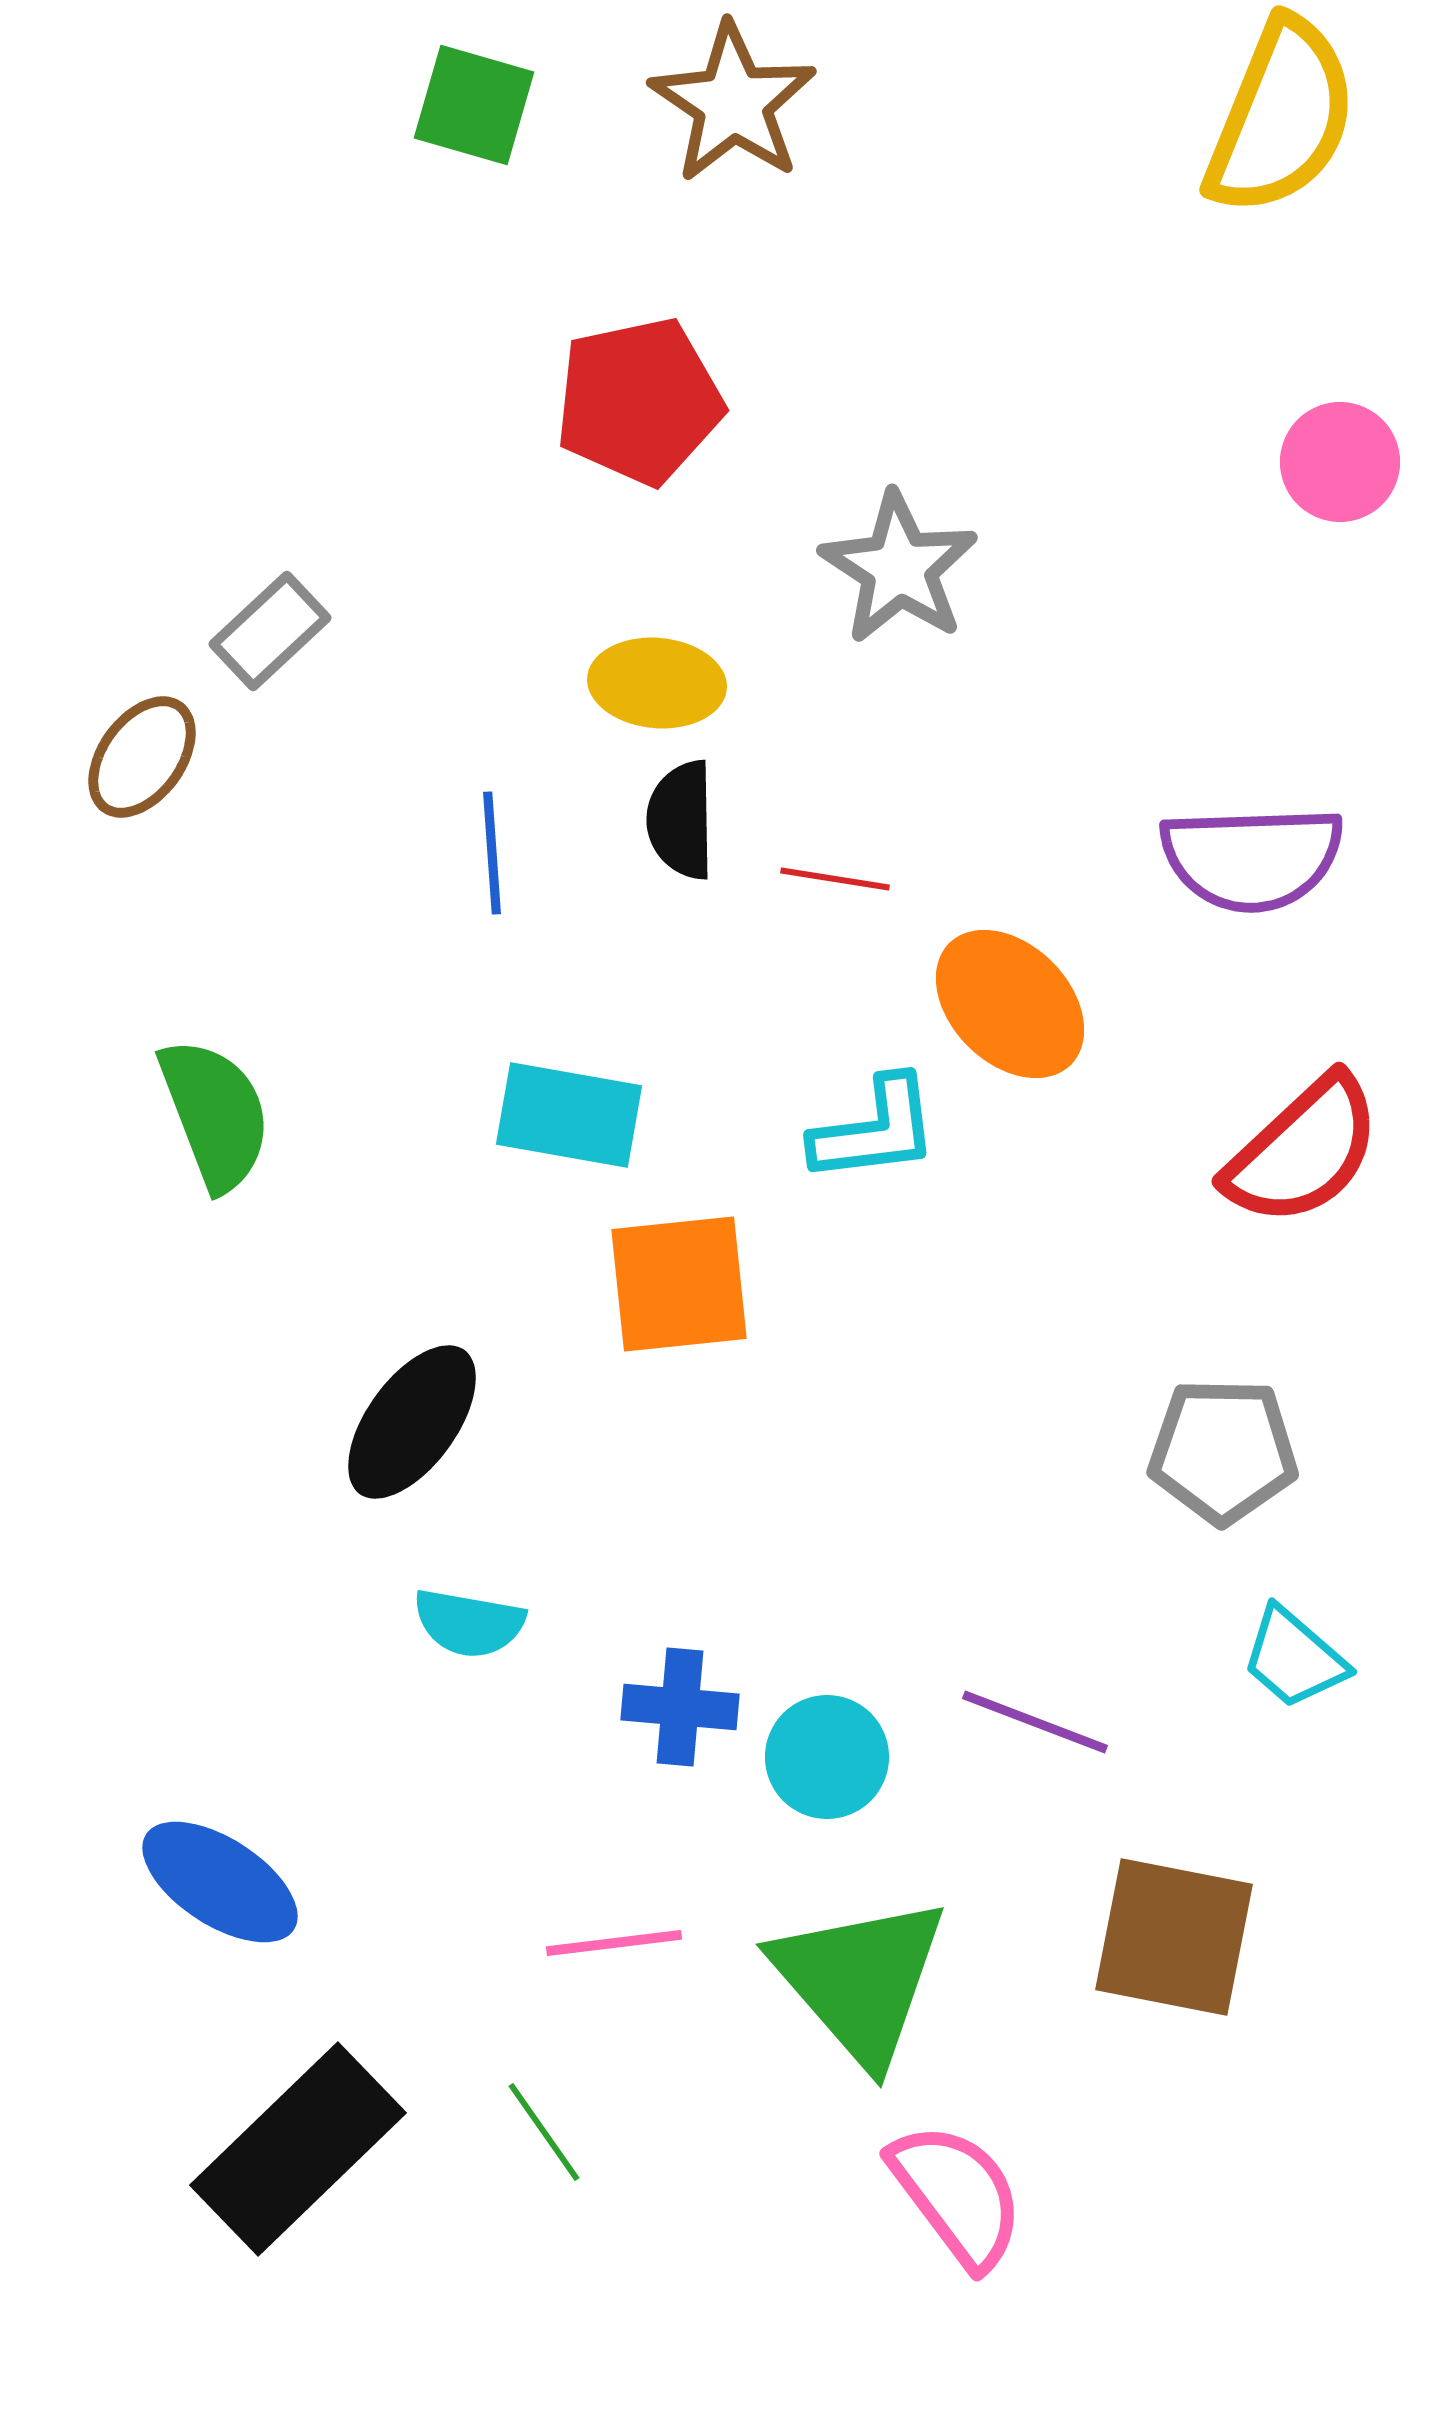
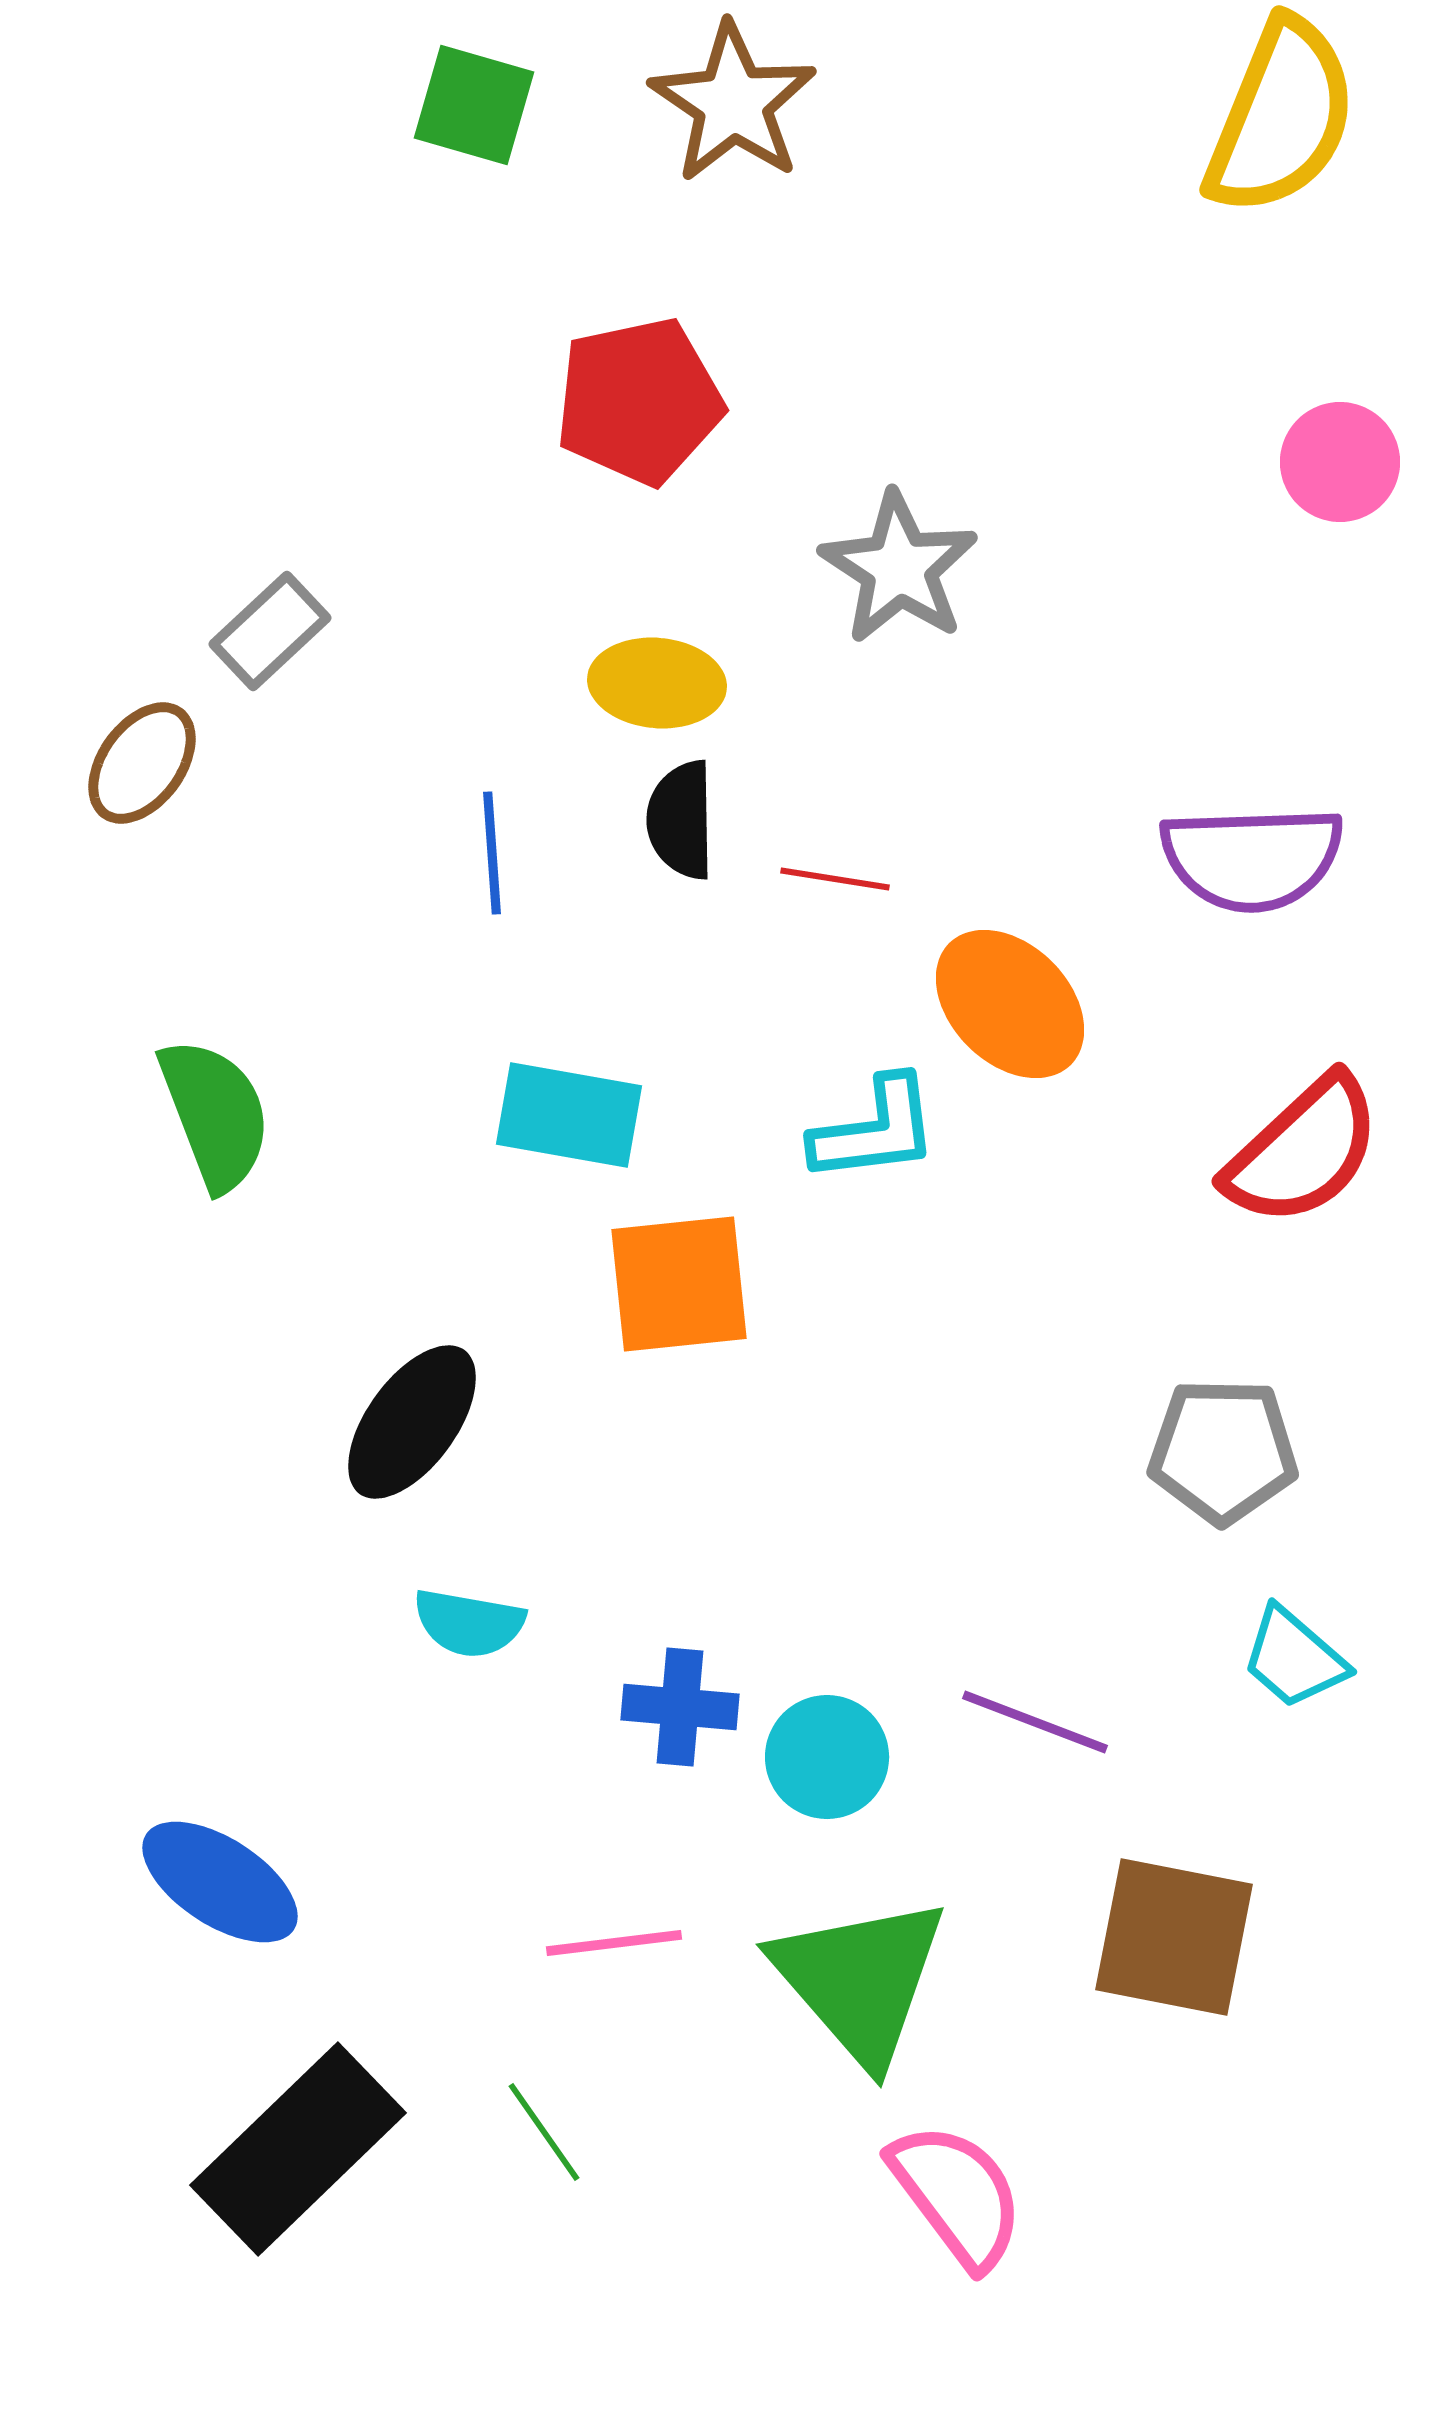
brown ellipse: moved 6 px down
